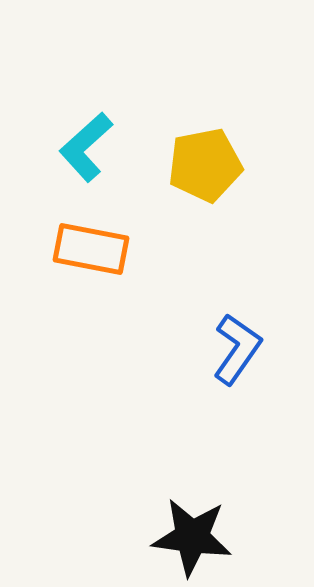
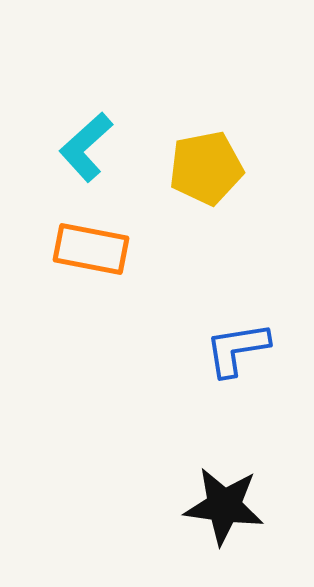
yellow pentagon: moved 1 px right, 3 px down
blue L-shape: rotated 134 degrees counterclockwise
black star: moved 32 px right, 31 px up
